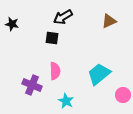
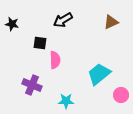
black arrow: moved 3 px down
brown triangle: moved 2 px right, 1 px down
black square: moved 12 px left, 5 px down
pink semicircle: moved 11 px up
pink circle: moved 2 px left
cyan star: rotated 28 degrees counterclockwise
